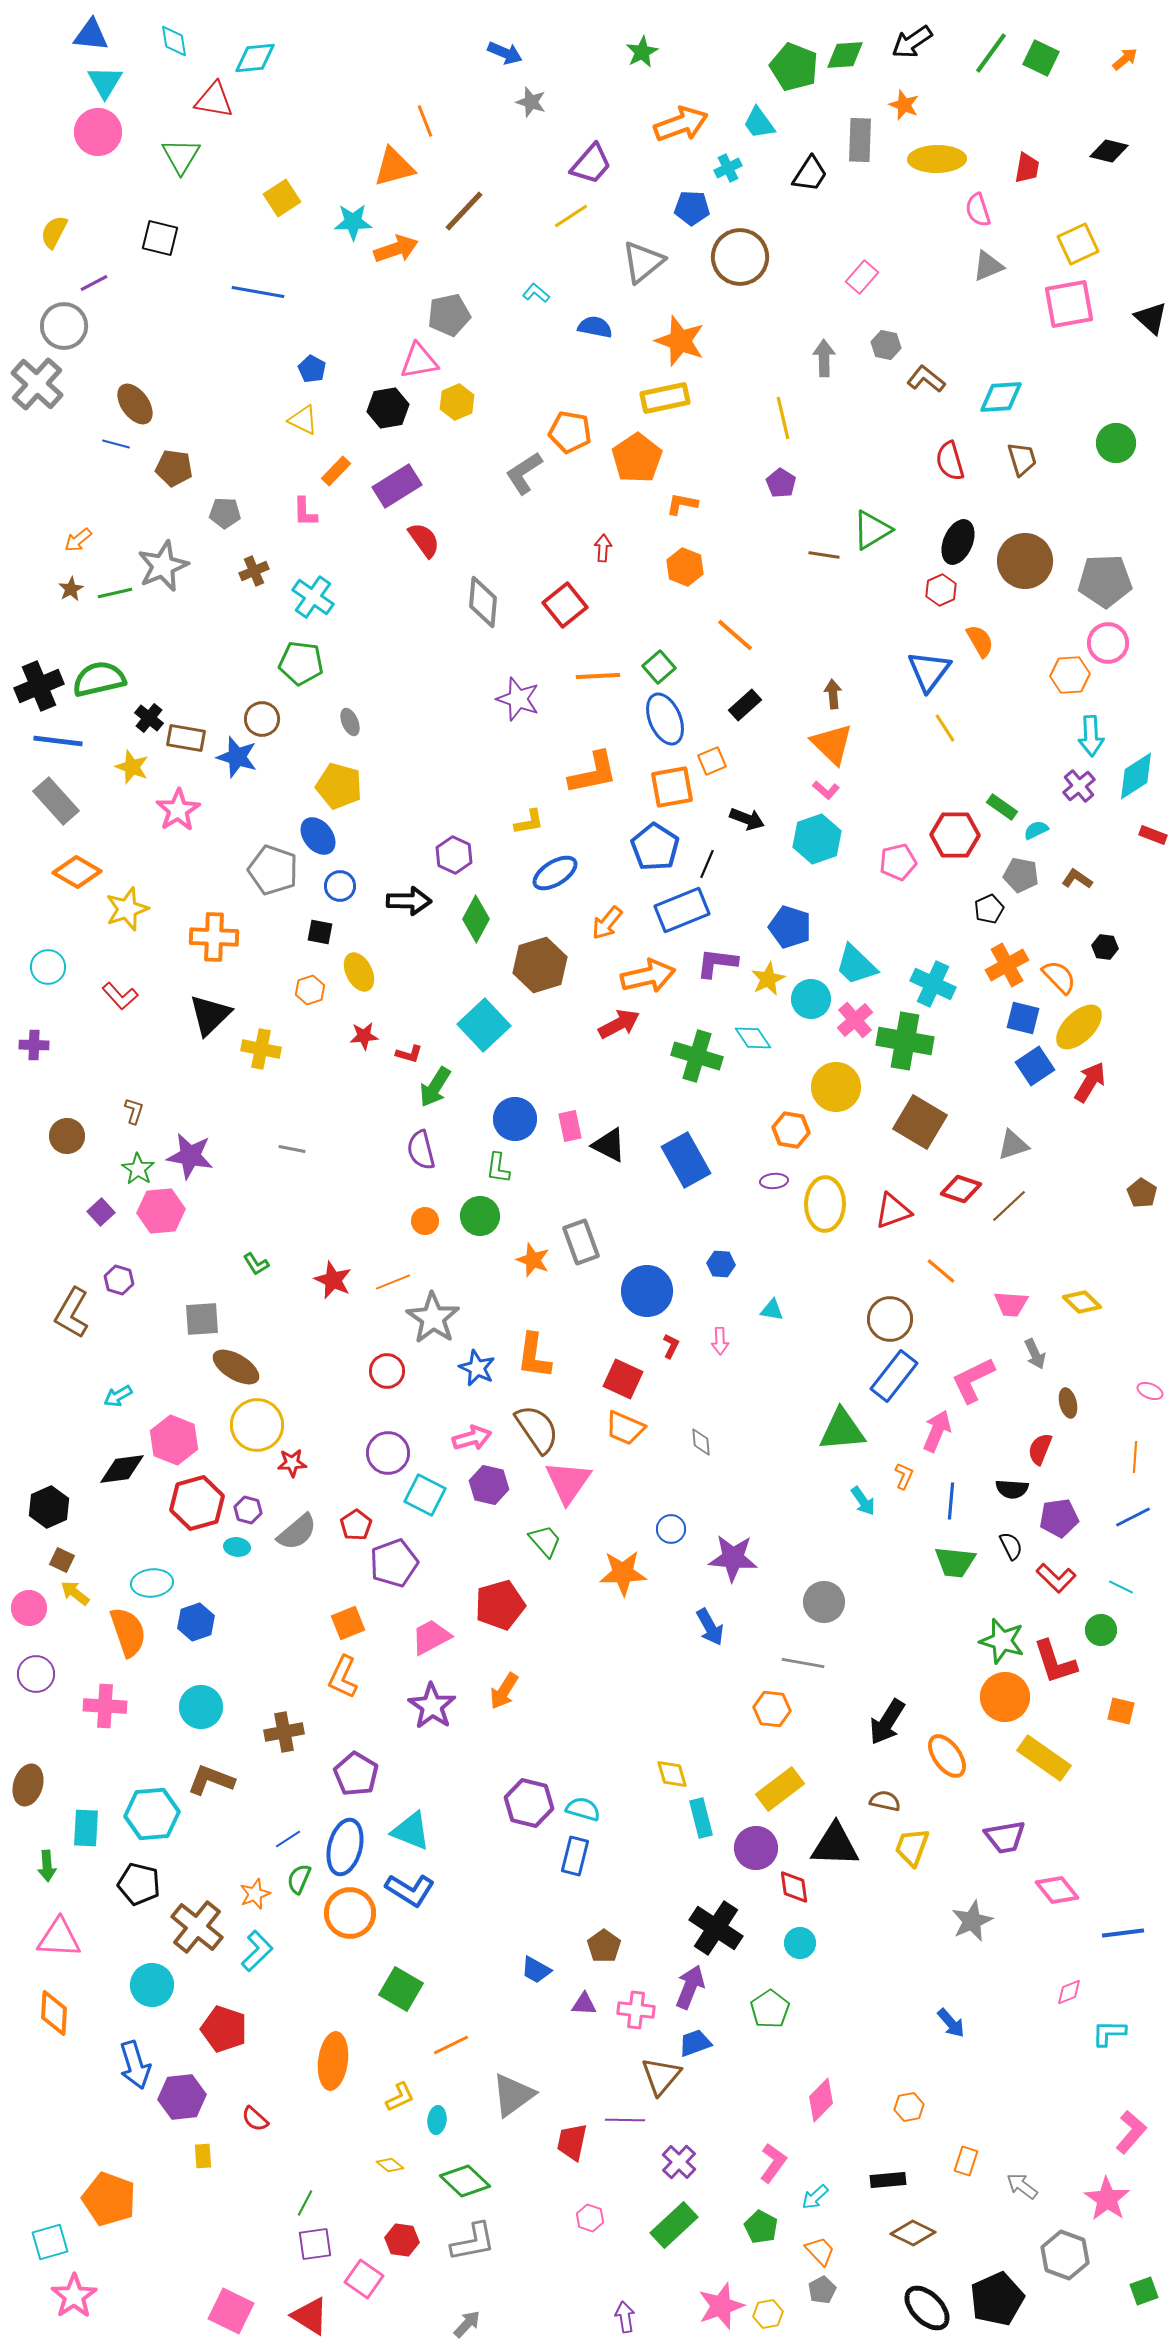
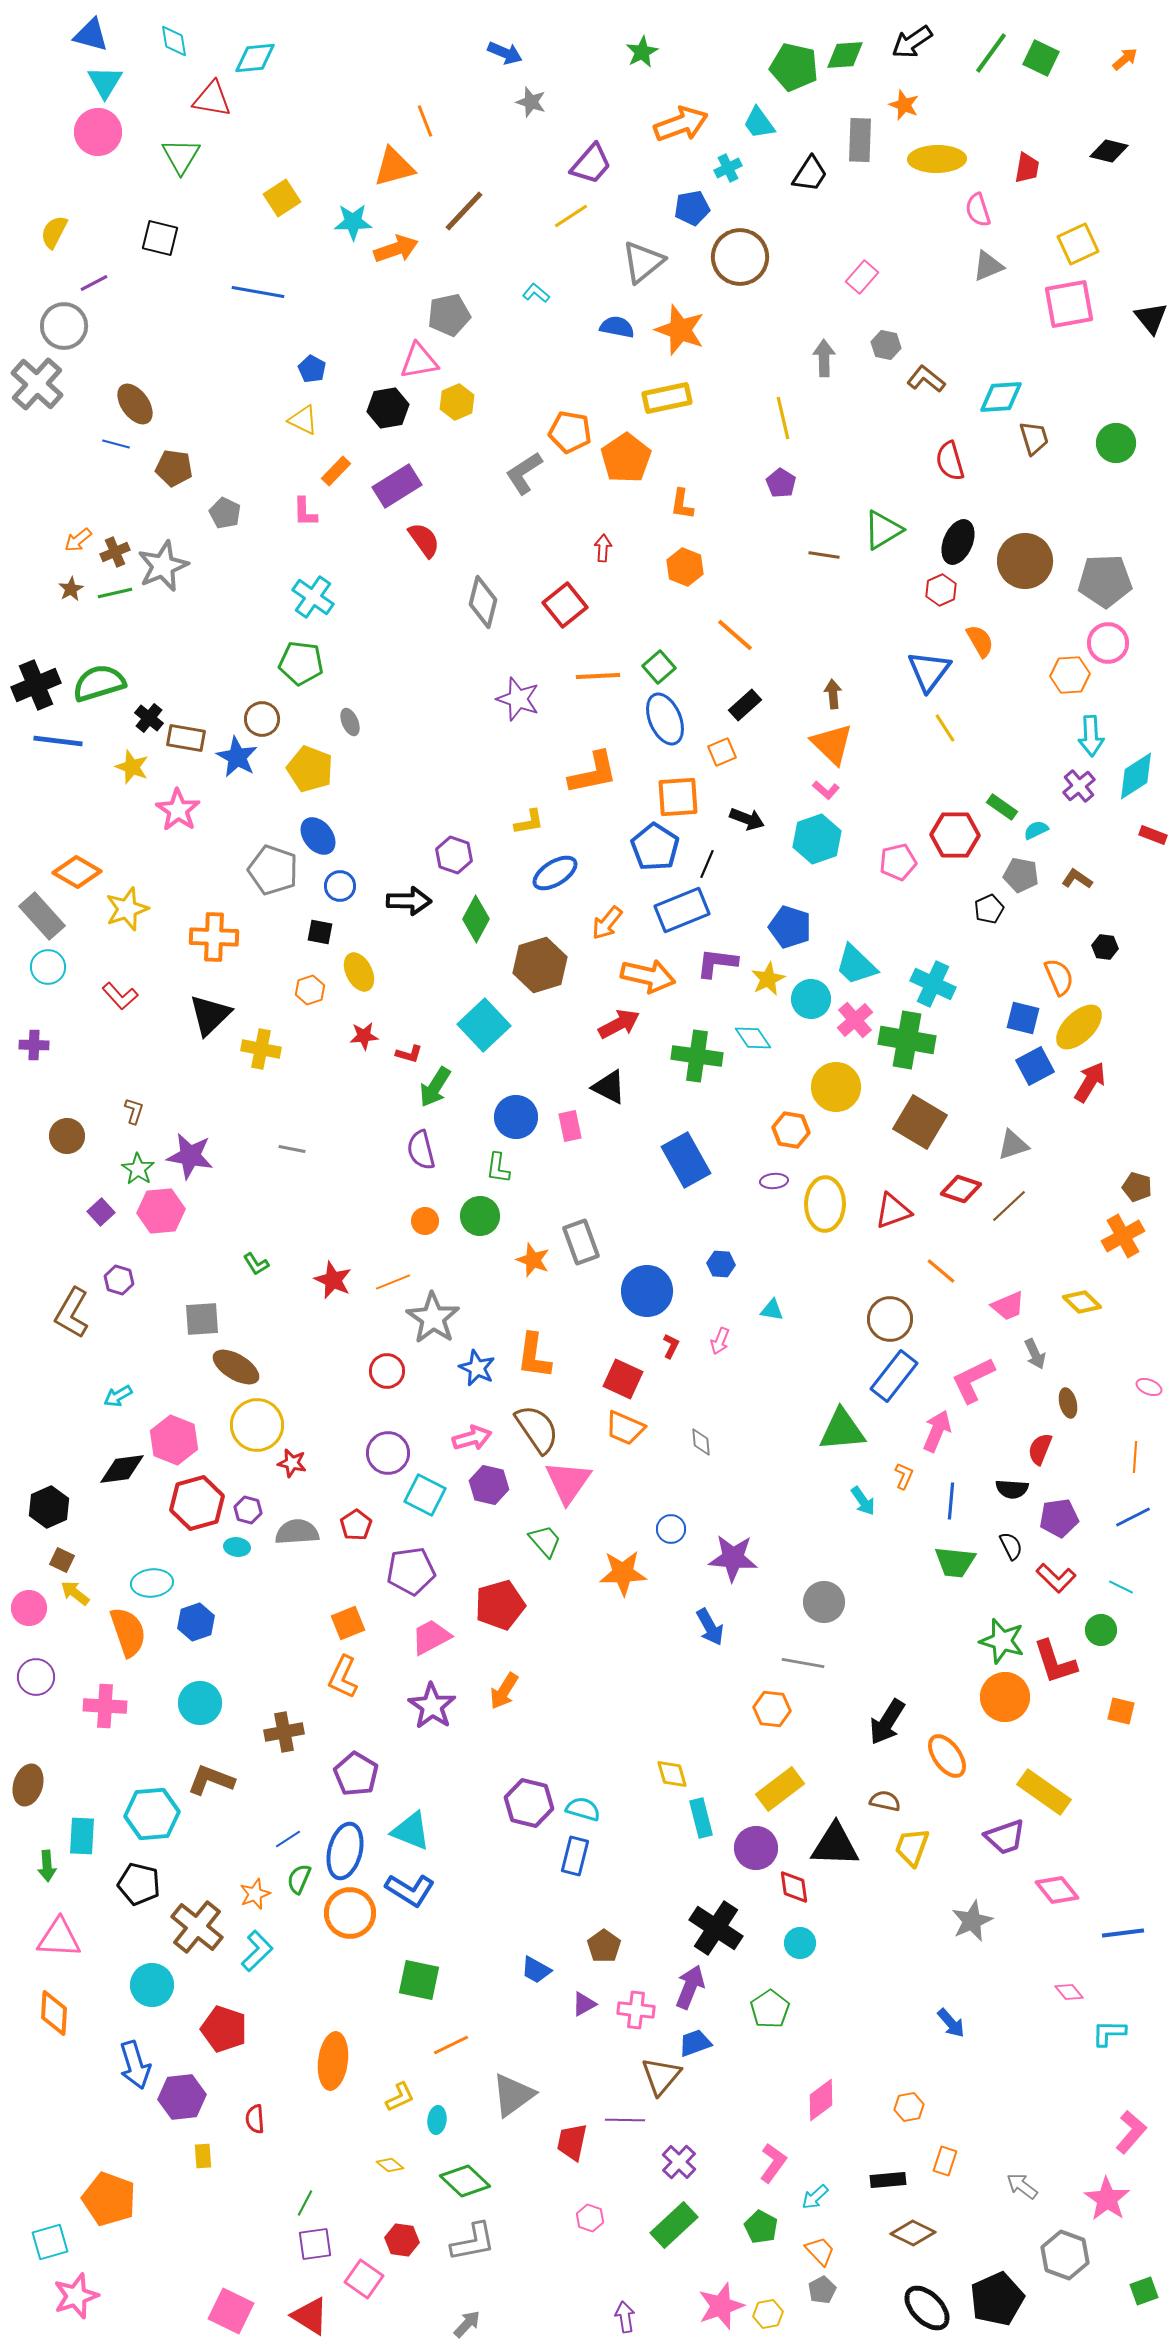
blue triangle at (91, 35): rotated 9 degrees clockwise
green pentagon at (794, 67): rotated 9 degrees counterclockwise
red triangle at (214, 100): moved 2 px left, 1 px up
blue pentagon at (692, 208): rotated 12 degrees counterclockwise
black triangle at (1151, 318): rotated 9 degrees clockwise
blue semicircle at (595, 327): moved 22 px right
orange star at (680, 341): moved 11 px up
yellow rectangle at (665, 398): moved 2 px right
orange pentagon at (637, 458): moved 11 px left
brown trapezoid at (1022, 459): moved 12 px right, 21 px up
orange L-shape at (682, 504): rotated 92 degrees counterclockwise
gray pentagon at (225, 513): rotated 24 degrees clockwise
green triangle at (872, 530): moved 11 px right
brown cross at (254, 571): moved 139 px left, 19 px up
gray diamond at (483, 602): rotated 9 degrees clockwise
green semicircle at (99, 679): moved 4 px down; rotated 4 degrees counterclockwise
black cross at (39, 686): moved 3 px left, 1 px up
blue star at (237, 757): rotated 12 degrees clockwise
orange square at (712, 761): moved 10 px right, 9 px up
yellow pentagon at (339, 786): moved 29 px left, 17 px up; rotated 6 degrees clockwise
orange square at (672, 787): moved 6 px right, 10 px down; rotated 6 degrees clockwise
gray rectangle at (56, 801): moved 14 px left, 115 px down
pink star at (178, 810): rotated 6 degrees counterclockwise
purple hexagon at (454, 855): rotated 6 degrees counterclockwise
orange cross at (1007, 965): moved 116 px right, 271 px down
orange arrow at (648, 976): rotated 26 degrees clockwise
orange semicircle at (1059, 977): rotated 21 degrees clockwise
green cross at (905, 1041): moved 2 px right, 1 px up
green cross at (697, 1056): rotated 9 degrees counterclockwise
blue square at (1035, 1066): rotated 6 degrees clockwise
blue circle at (515, 1119): moved 1 px right, 2 px up
black triangle at (609, 1145): moved 58 px up
brown pentagon at (1142, 1193): moved 5 px left, 6 px up; rotated 16 degrees counterclockwise
pink trapezoid at (1011, 1304): moved 3 px left, 2 px down; rotated 27 degrees counterclockwise
pink arrow at (720, 1341): rotated 24 degrees clockwise
pink ellipse at (1150, 1391): moved 1 px left, 4 px up
red star at (292, 1463): rotated 16 degrees clockwise
gray semicircle at (297, 1532): rotated 144 degrees counterclockwise
purple pentagon at (394, 1563): moved 17 px right, 8 px down; rotated 12 degrees clockwise
purple circle at (36, 1674): moved 3 px down
cyan circle at (201, 1707): moved 1 px left, 4 px up
yellow rectangle at (1044, 1758): moved 34 px down
cyan rectangle at (86, 1828): moved 4 px left, 8 px down
purple trapezoid at (1005, 1837): rotated 9 degrees counterclockwise
blue ellipse at (345, 1847): moved 4 px down
green square at (401, 1989): moved 18 px right, 9 px up; rotated 18 degrees counterclockwise
pink diamond at (1069, 1992): rotated 72 degrees clockwise
purple triangle at (584, 2004): rotated 32 degrees counterclockwise
pink diamond at (821, 2100): rotated 9 degrees clockwise
red semicircle at (255, 2119): rotated 44 degrees clockwise
orange rectangle at (966, 2161): moved 21 px left
pink star at (74, 2296): moved 2 px right; rotated 15 degrees clockwise
